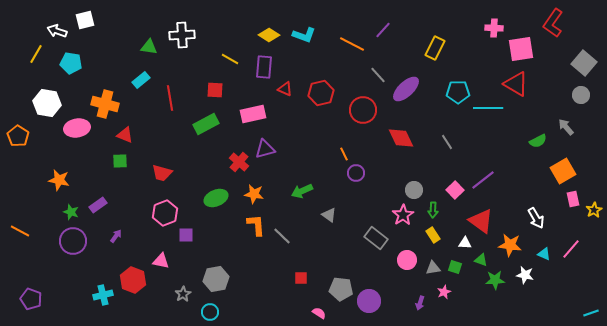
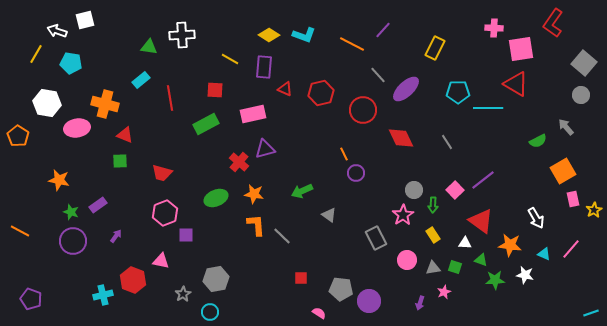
green arrow at (433, 210): moved 5 px up
gray rectangle at (376, 238): rotated 25 degrees clockwise
